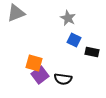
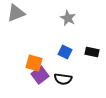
blue square: moved 9 px left, 12 px down
